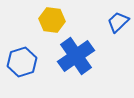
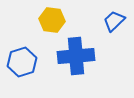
blue trapezoid: moved 4 px left, 1 px up
blue cross: rotated 30 degrees clockwise
